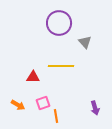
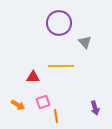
pink square: moved 1 px up
